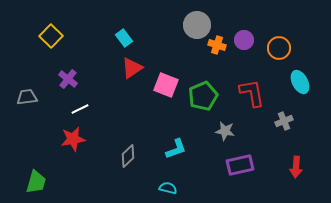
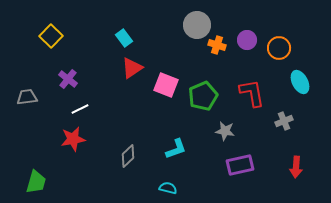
purple circle: moved 3 px right
